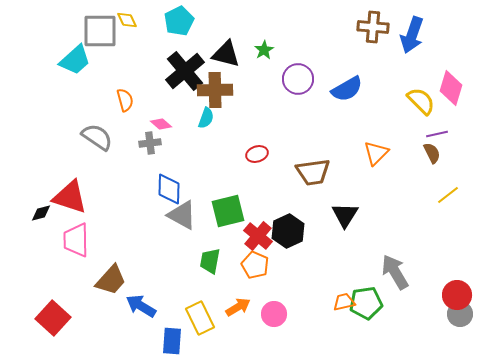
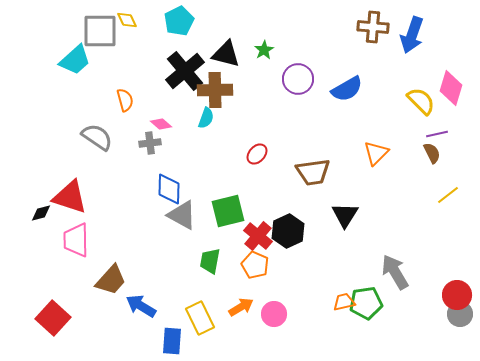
red ellipse at (257, 154): rotated 30 degrees counterclockwise
orange arrow at (238, 307): moved 3 px right
